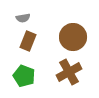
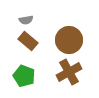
gray semicircle: moved 3 px right, 2 px down
brown circle: moved 4 px left, 3 px down
brown rectangle: rotated 72 degrees counterclockwise
